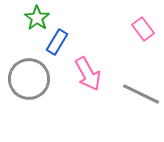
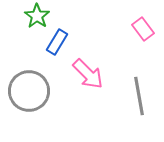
green star: moved 2 px up
pink arrow: rotated 16 degrees counterclockwise
gray circle: moved 12 px down
gray line: moved 2 px left, 2 px down; rotated 54 degrees clockwise
